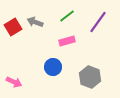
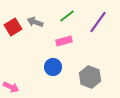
pink rectangle: moved 3 px left
pink arrow: moved 3 px left, 5 px down
